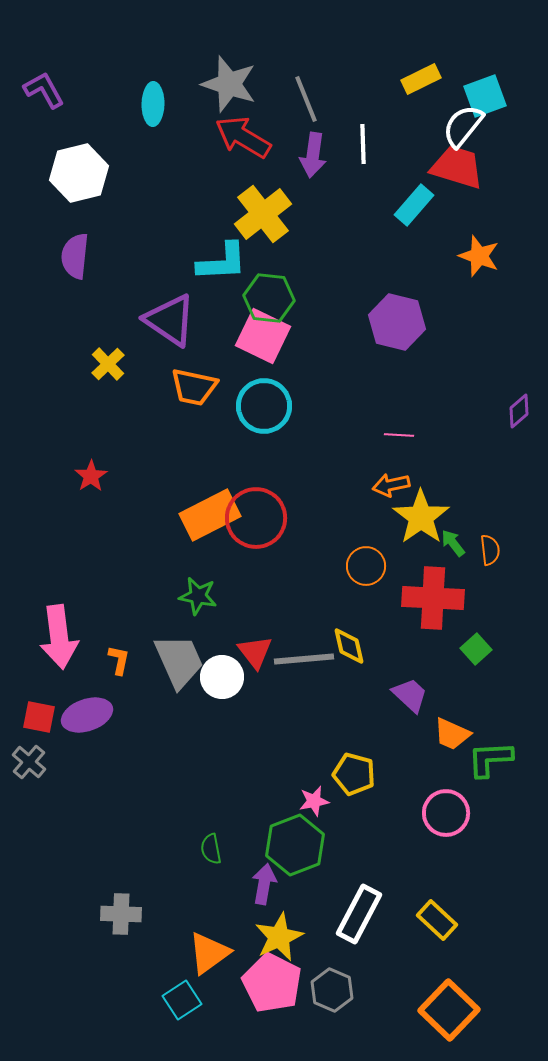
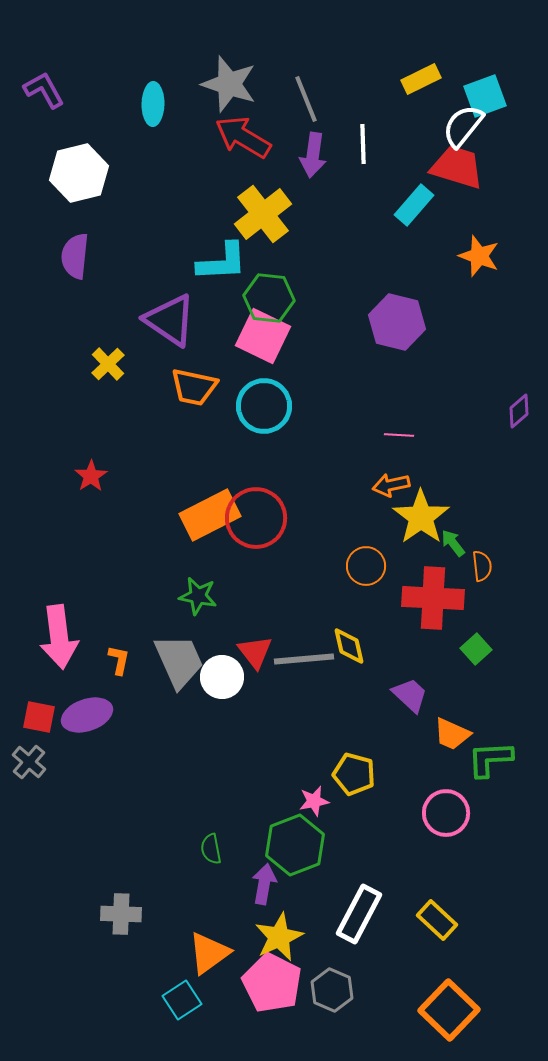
orange semicircle at (490, 550): moved 8 px left, 16 px down
